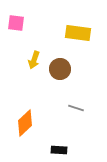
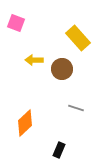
pink square: rotated 12 degrees clockwise
yellow rectangle: moved 5 px down; rotated 40 degrees clockwise
yellow arrow: rotated 72 degrees clockwise
brown circle: moved 2 px right
black rectangle: rotated 70 degrees counterclockwise
